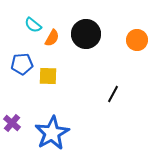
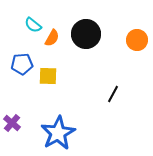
blue star: moved 6 px right
